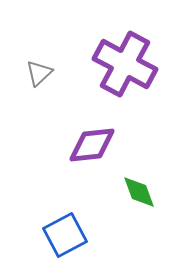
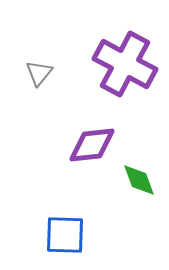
gray triangle: rotated 8 degrees counterclockwise
green diamond: moved 12 px up
blue square: rotated 30 degrees clockwise
